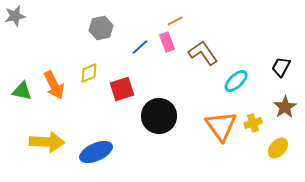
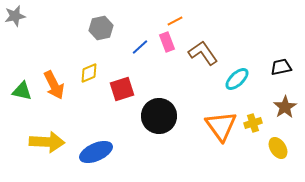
black trapezoid: rotated 50 degrees clockwise
cyan ellipse: moved 1 px right, 2 px up
yellow ellipse: rotated 75 degrees counterclockwise
